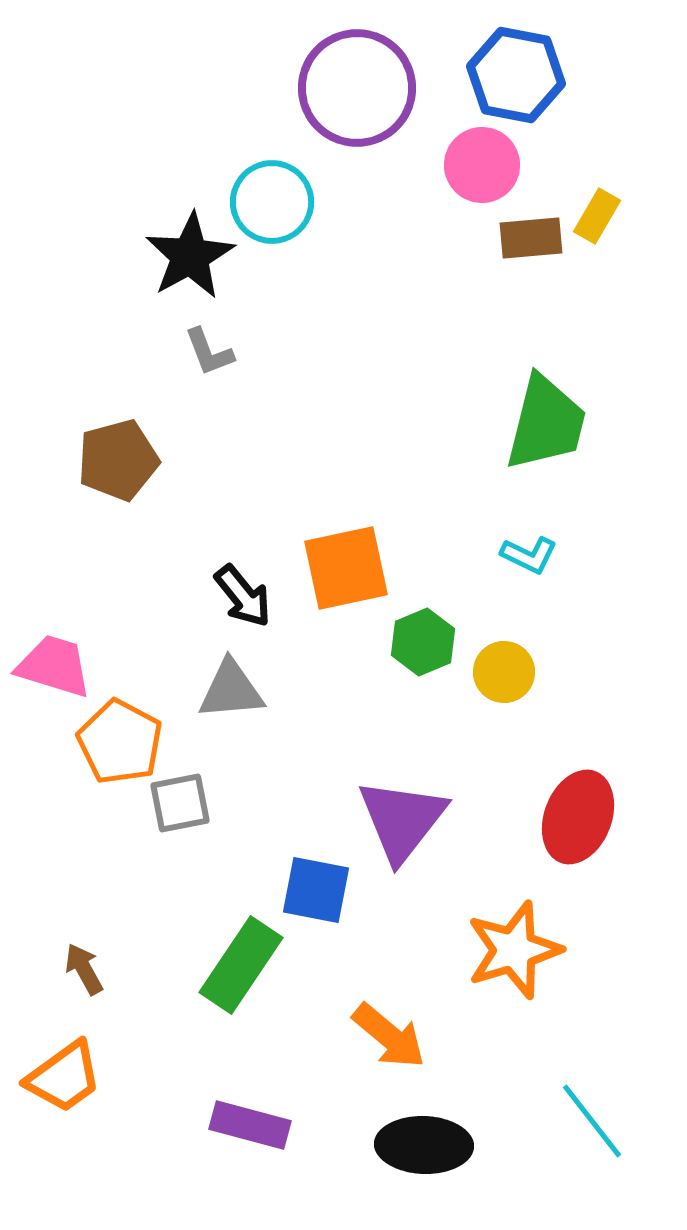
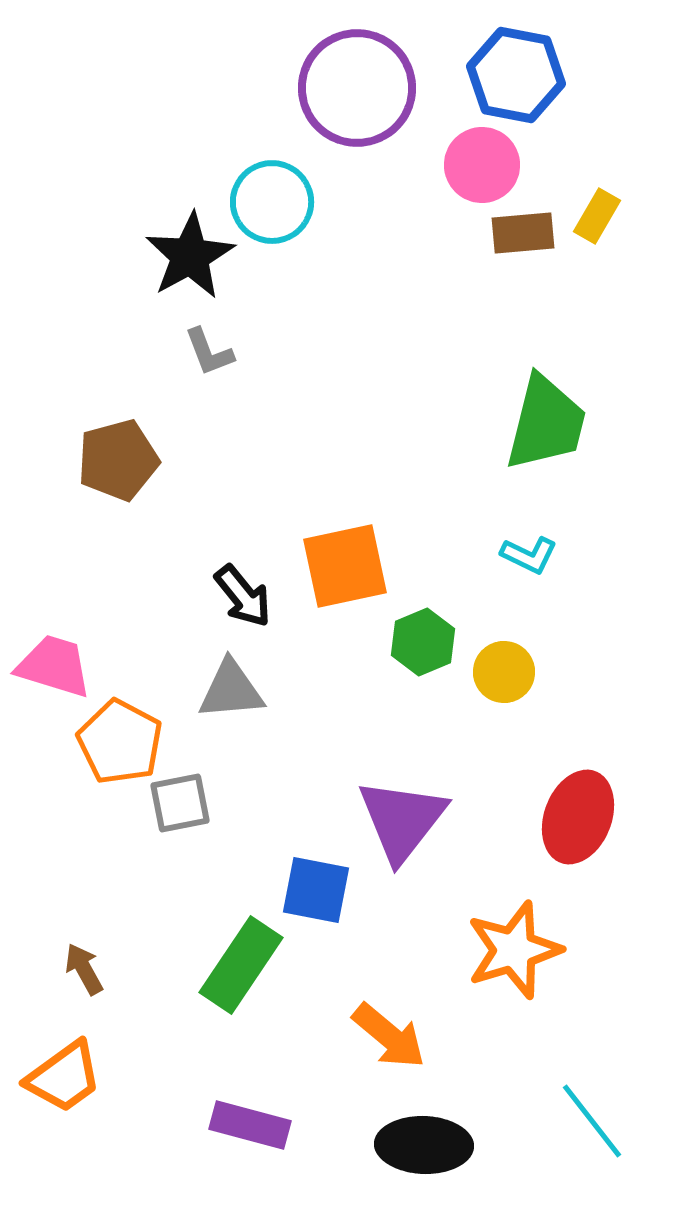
brown rectangle: moved 8 px left, 5 px up
orange square: moved 1 px left, 2 px up
